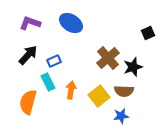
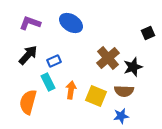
yellow square: moved 3 px left; rotated 30 degrees counterclockwise
